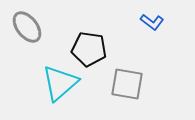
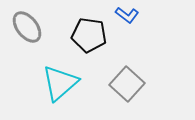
blue L-shape: moved 25 px left, 7 px up
black pentagon: moved 14 px up
gray square: rotated 32 degrees clockwise
